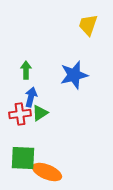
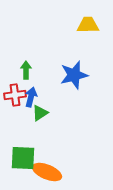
yellow trapezoid: rotated 70 degrees clockwise
red cross: moved 5 px left, 19 px up
